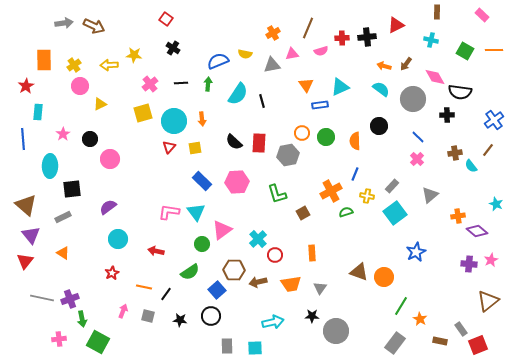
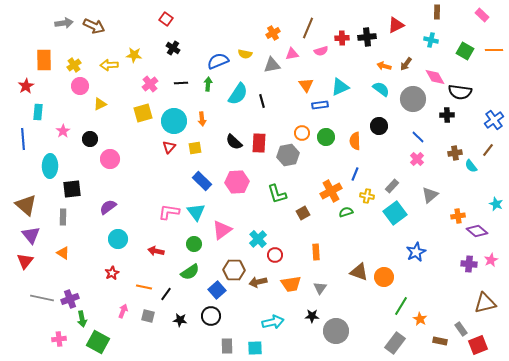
pink star at (63, 134): moved 3 px up
gray rectangle at (63, 217): rotated 63 degrees counterclockwise
green circle at (202, 244): moved 8 px left
orange rectangle at (312, 253): moved 4 px right, 1 px up
brown triangle at (488, 301): moved 3 px left, 2 px down; rotated 25 degrees clockwise
